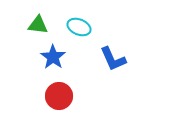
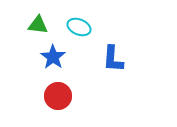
blue L-shape: rotated 28 degrees clockwise
red circle: moved 1 px left
